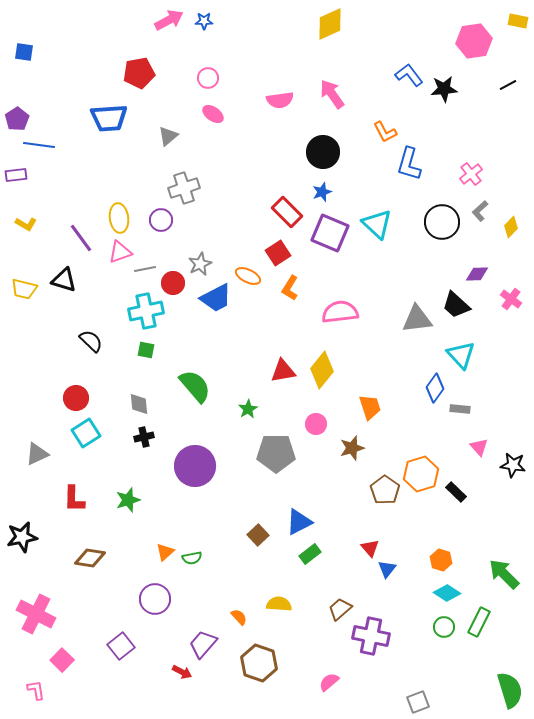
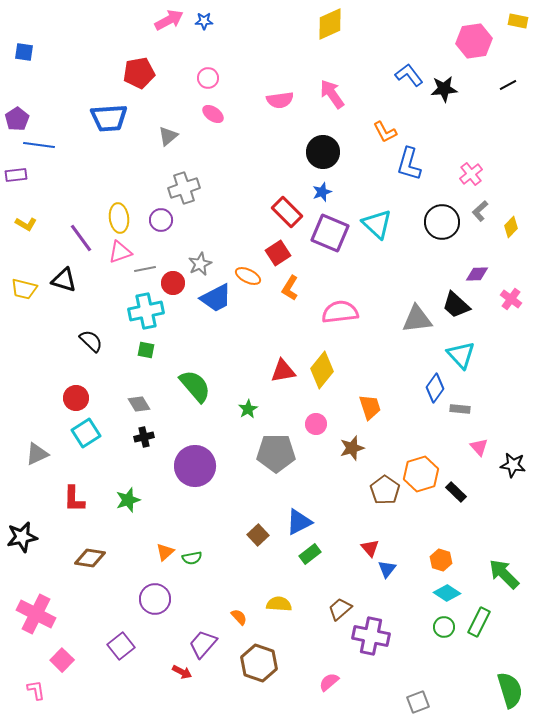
gray diamond at (139, 404): rotated 25 degrees counterclockwise
